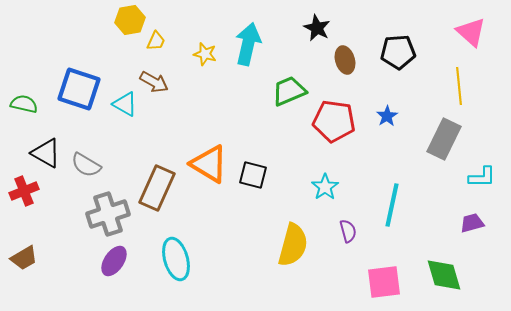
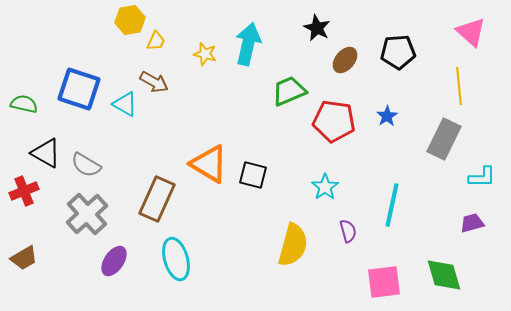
brown ellipse: rotated 56 degrees clockwise
brown rectangle: moved 11 px down
gray cross: moved 21 px left; rotated 24 degrees counterclockwise
